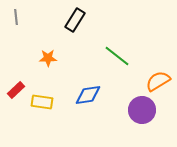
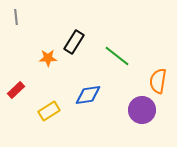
black rectangle: moved 1 px left, 22 px down
orange semicircle: rotated 50 degrees counterclockwise
yellow rectangle: moved 7 px right, 9 px down; rotated 40 degrees counterclockwise
